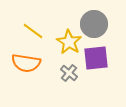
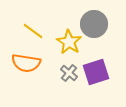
purple square: moved 14 px down; rotated 12 degrees counterclockwise
